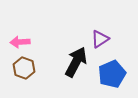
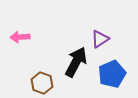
pink arrow: moved 5 px up
brown hexagon: moved 18 px right, 15 px down
